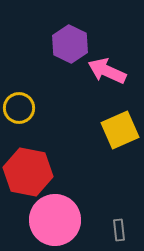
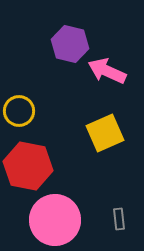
purple hexagon: rotated 12 degrees counterclockwise
yellow circle: moved 3 px down
yellow square: moved 15 px left, 3 px down
red hexagon: moved 6 px up
gray rectangle: moved 11 px up
